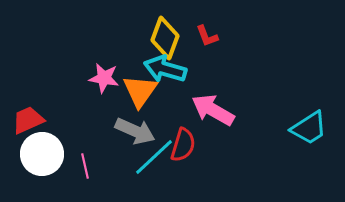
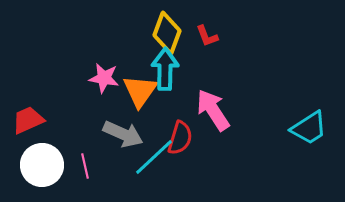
yellow diamond: moved 2 px right, 5 px up
cyan arrow: rotated 75 degrees clockwise
pink arrow: rotated 27 degrees clockwise
gray arrow: moved 12 px left, 3 px down
red semicircle: moved 3 px left, 7 px up
white circle: moved 11 px down
